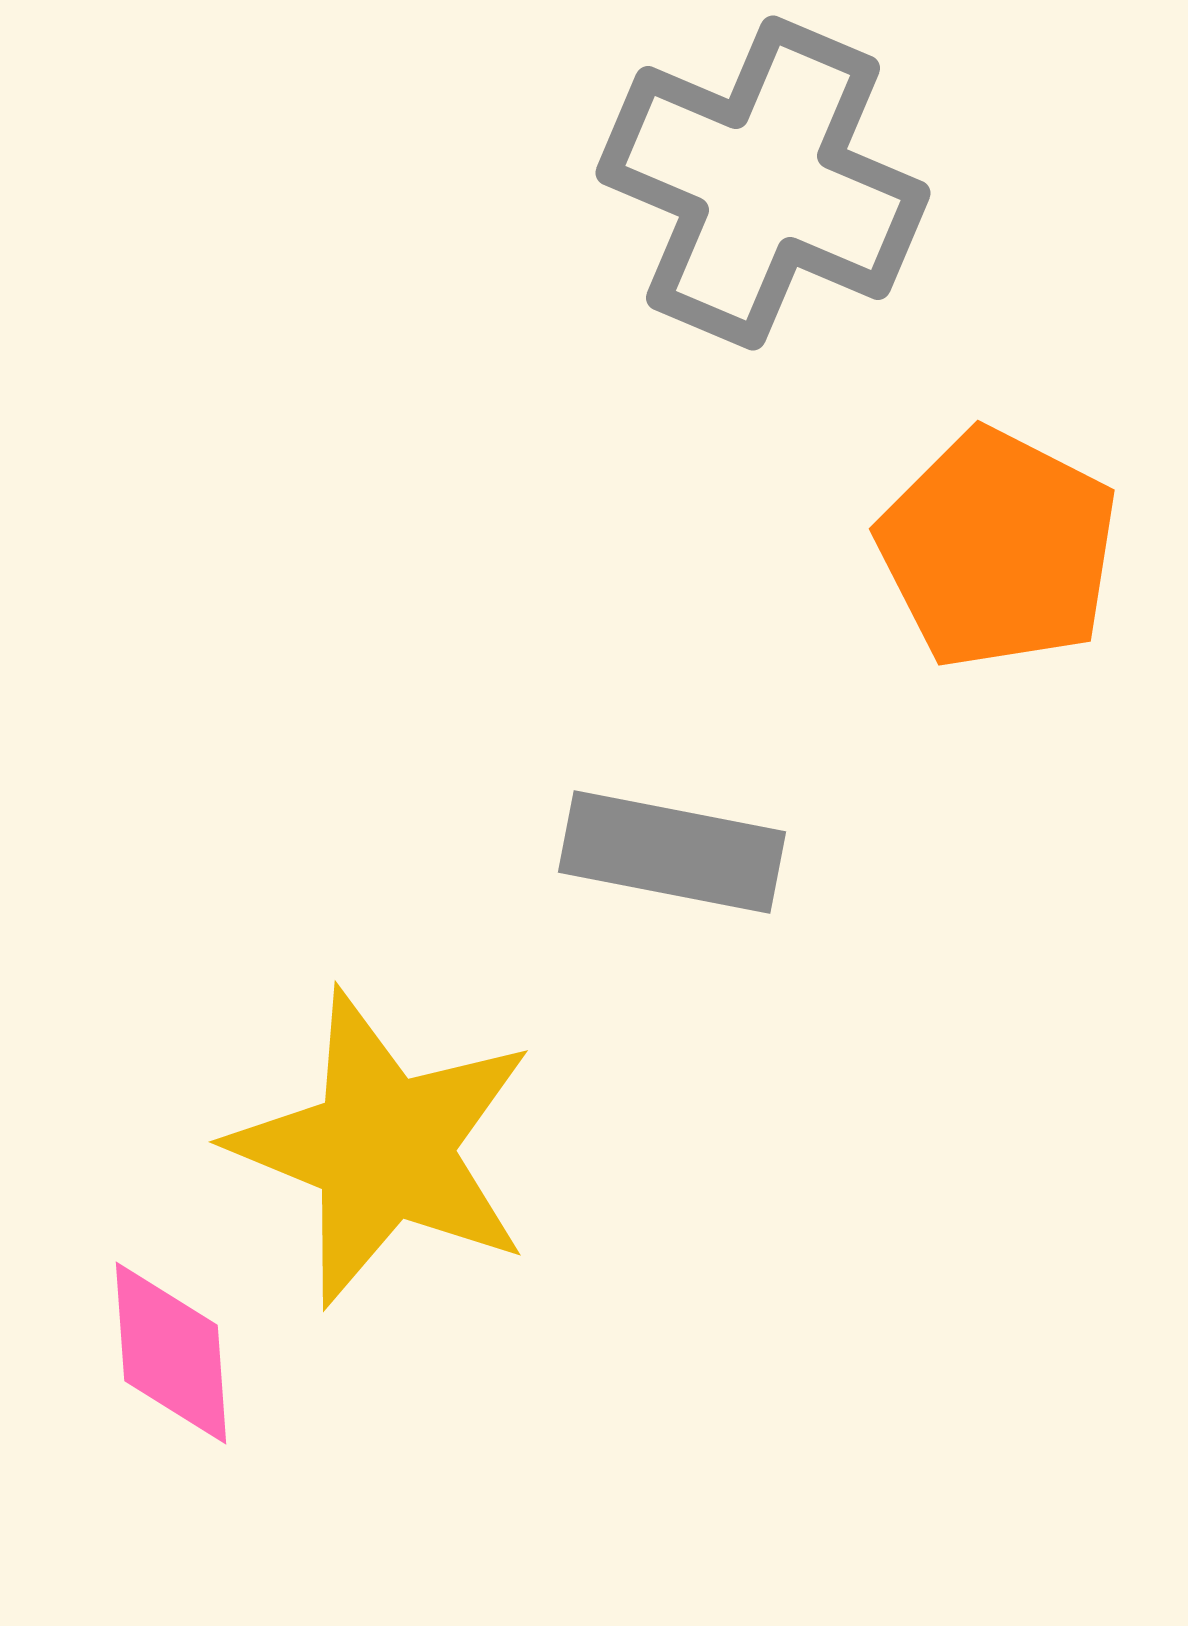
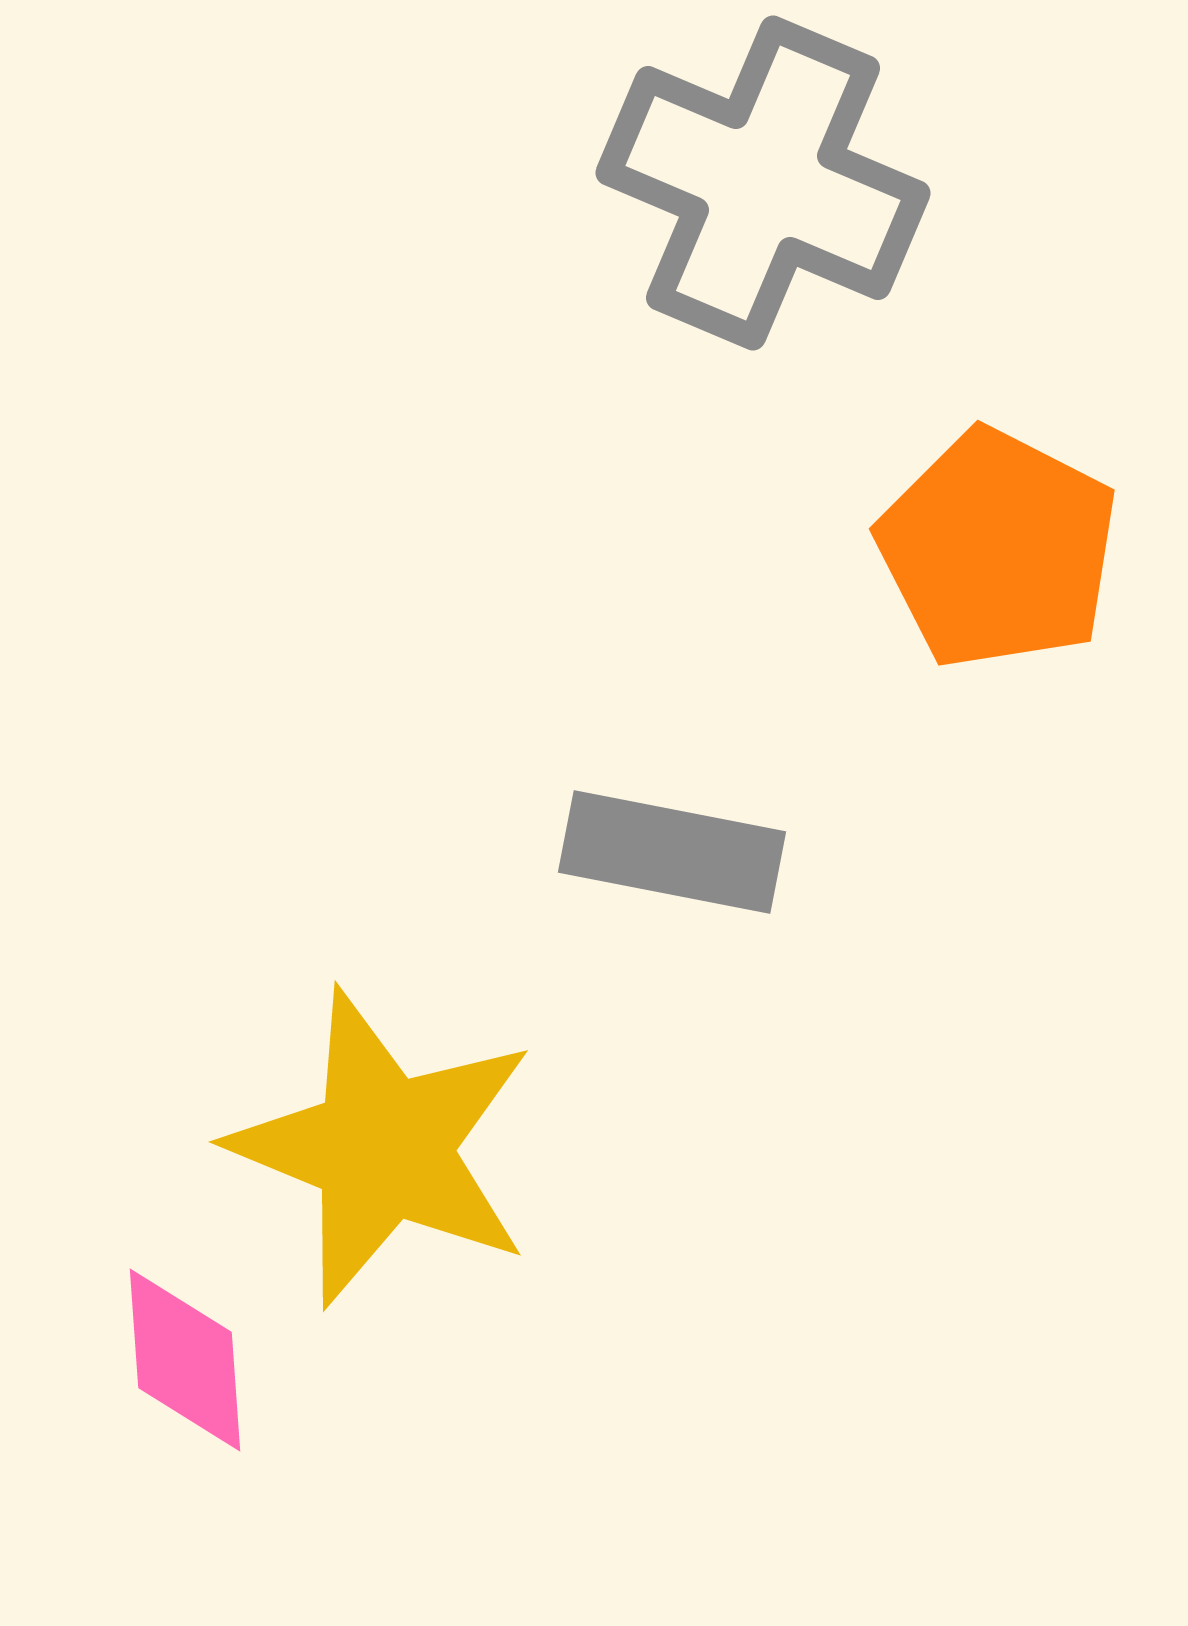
pink diamond: moved 14 px right, 7 px down
